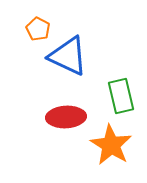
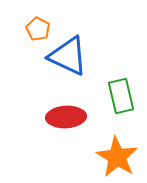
orange star: moved 6 px right, 12 px down
